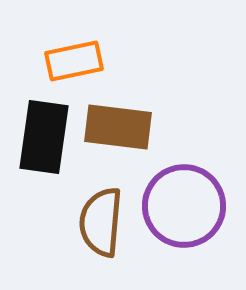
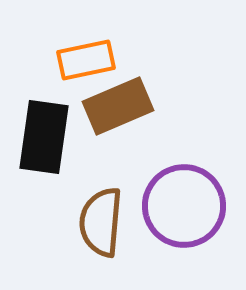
orange rectangle: moved 12 px right, 1 px up
brown rectangle: moved 21 px up; rotated 30 degrees counterclockwise
